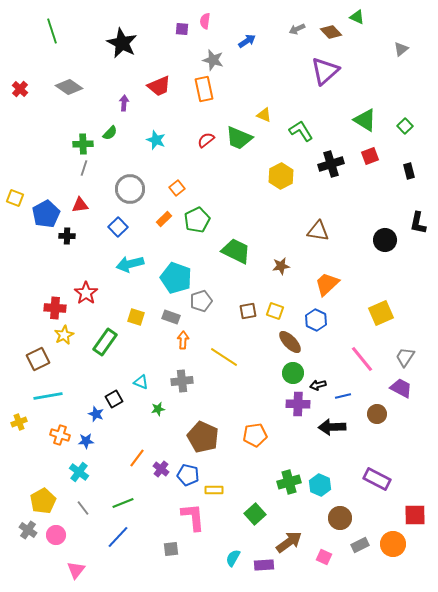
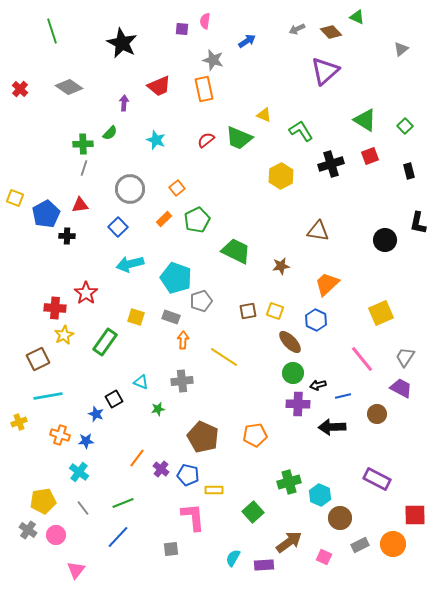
cyan hexagon at (320, 485): moved 10 px down
yellow pentagon at (43, 501): rotated 20 degrees clockwise
green square at (255, 514): moved 2 px left, 2 px up
